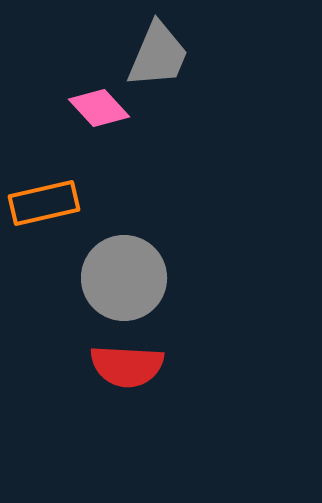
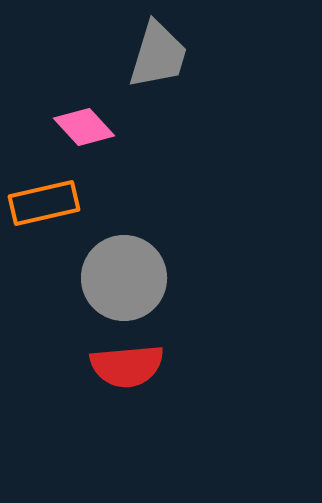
gray trapezoid: rotated 6 degrees counterclockwise
pink diamond: moved 15 px left, 19 px down
red semicircle: rotated 8 degrees counterclockwise
